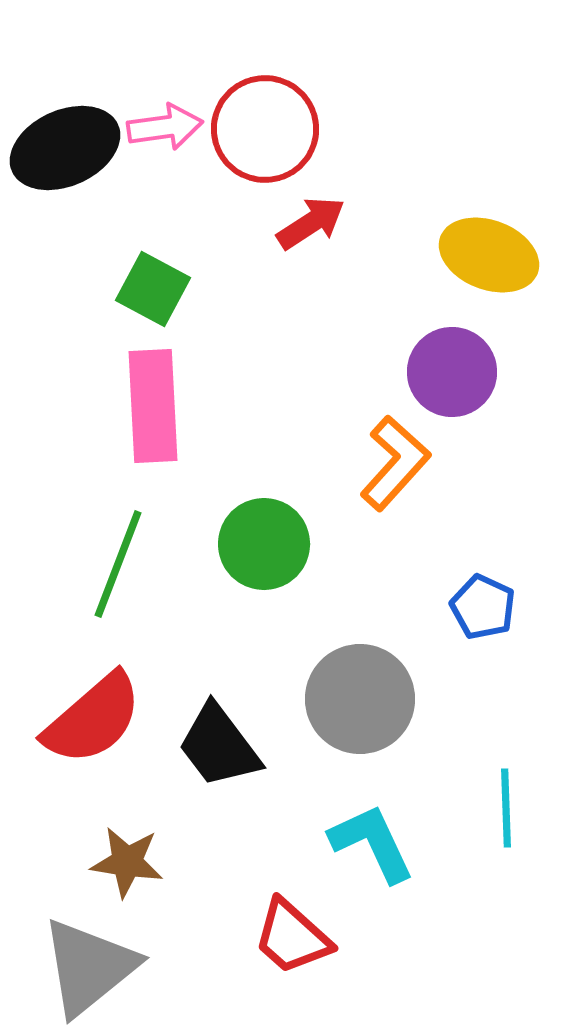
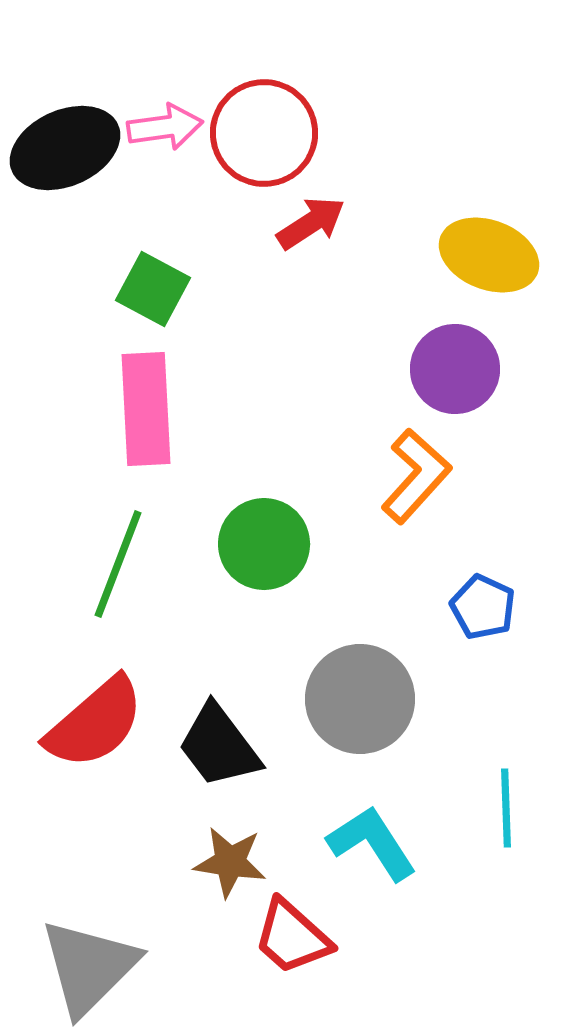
red circle: moved 1 px left, 4 px down
purple circle: moved 3 px right, 3 px up
pink rectangle: moved 7 px left, 3 px down
orange L-shape: moved 21 px right, 13 px down
red semicircle: moved 2 px right, 4 px down
cyan L-shape: rotated 8 degrees counterclockwise
brown star: moved 103 px right
gray triangle: rotated 6 degrees counterclockwise
